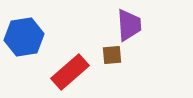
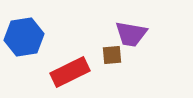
purple trapezoid: moved 2 px right, 9 px down; rotated 104 degrees clockwise
red rectangle: rotated 15 degrees clockwise
